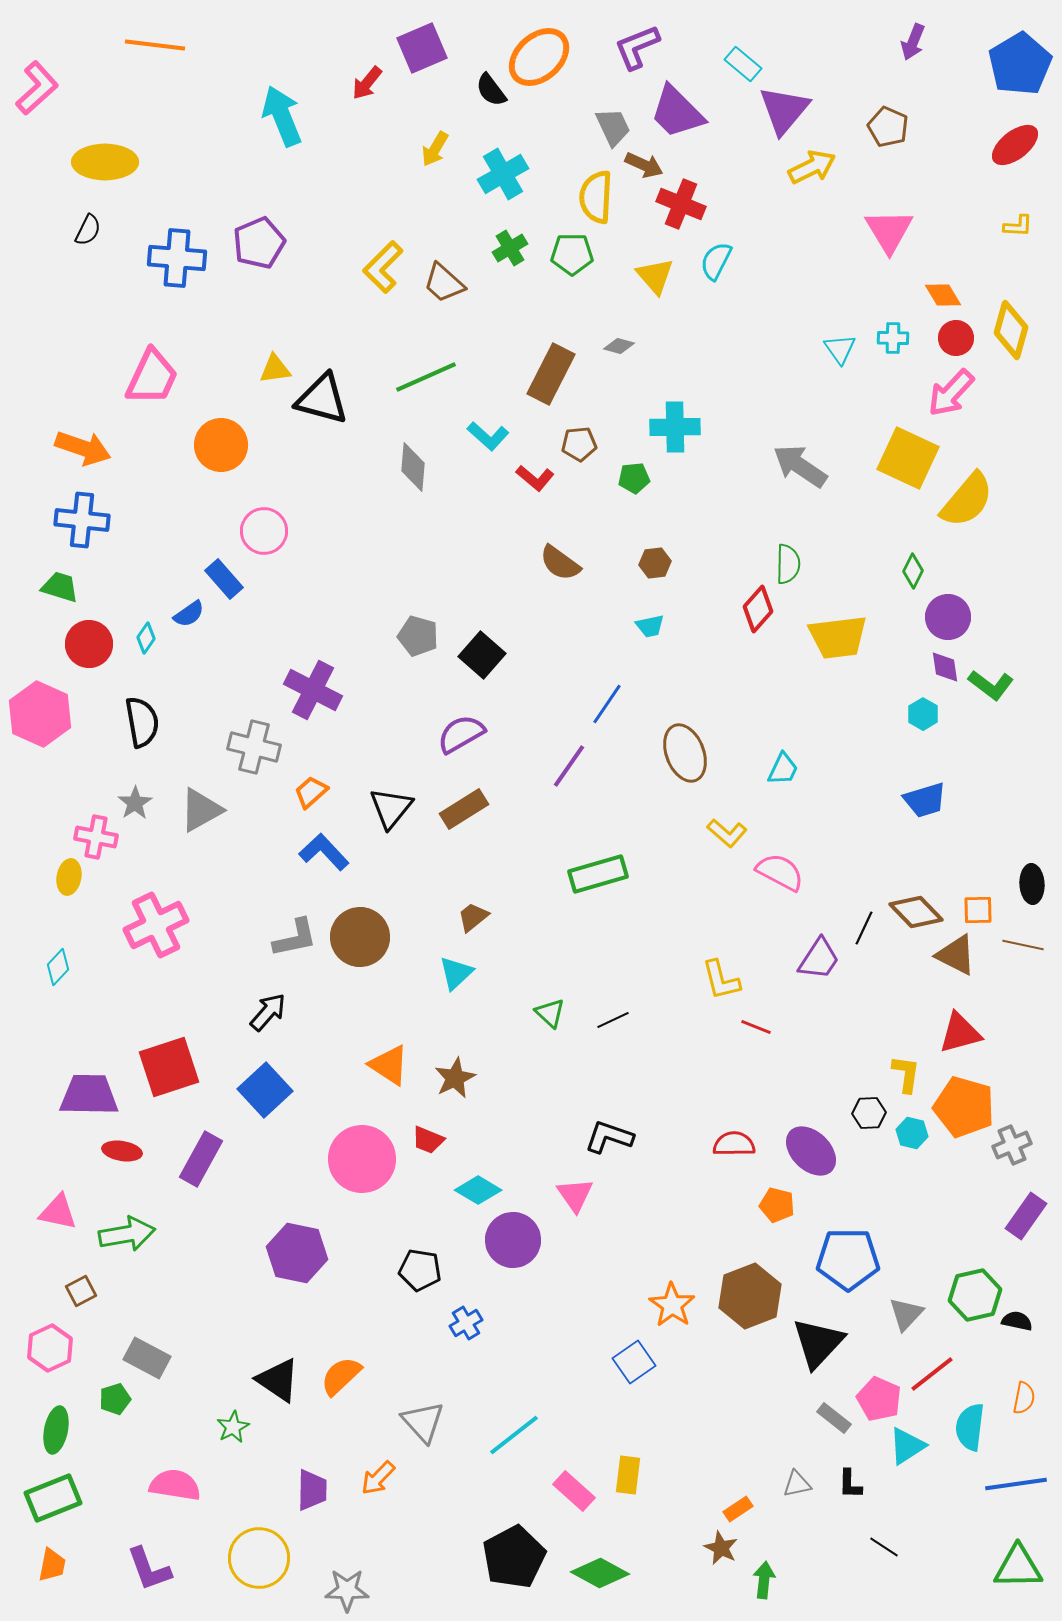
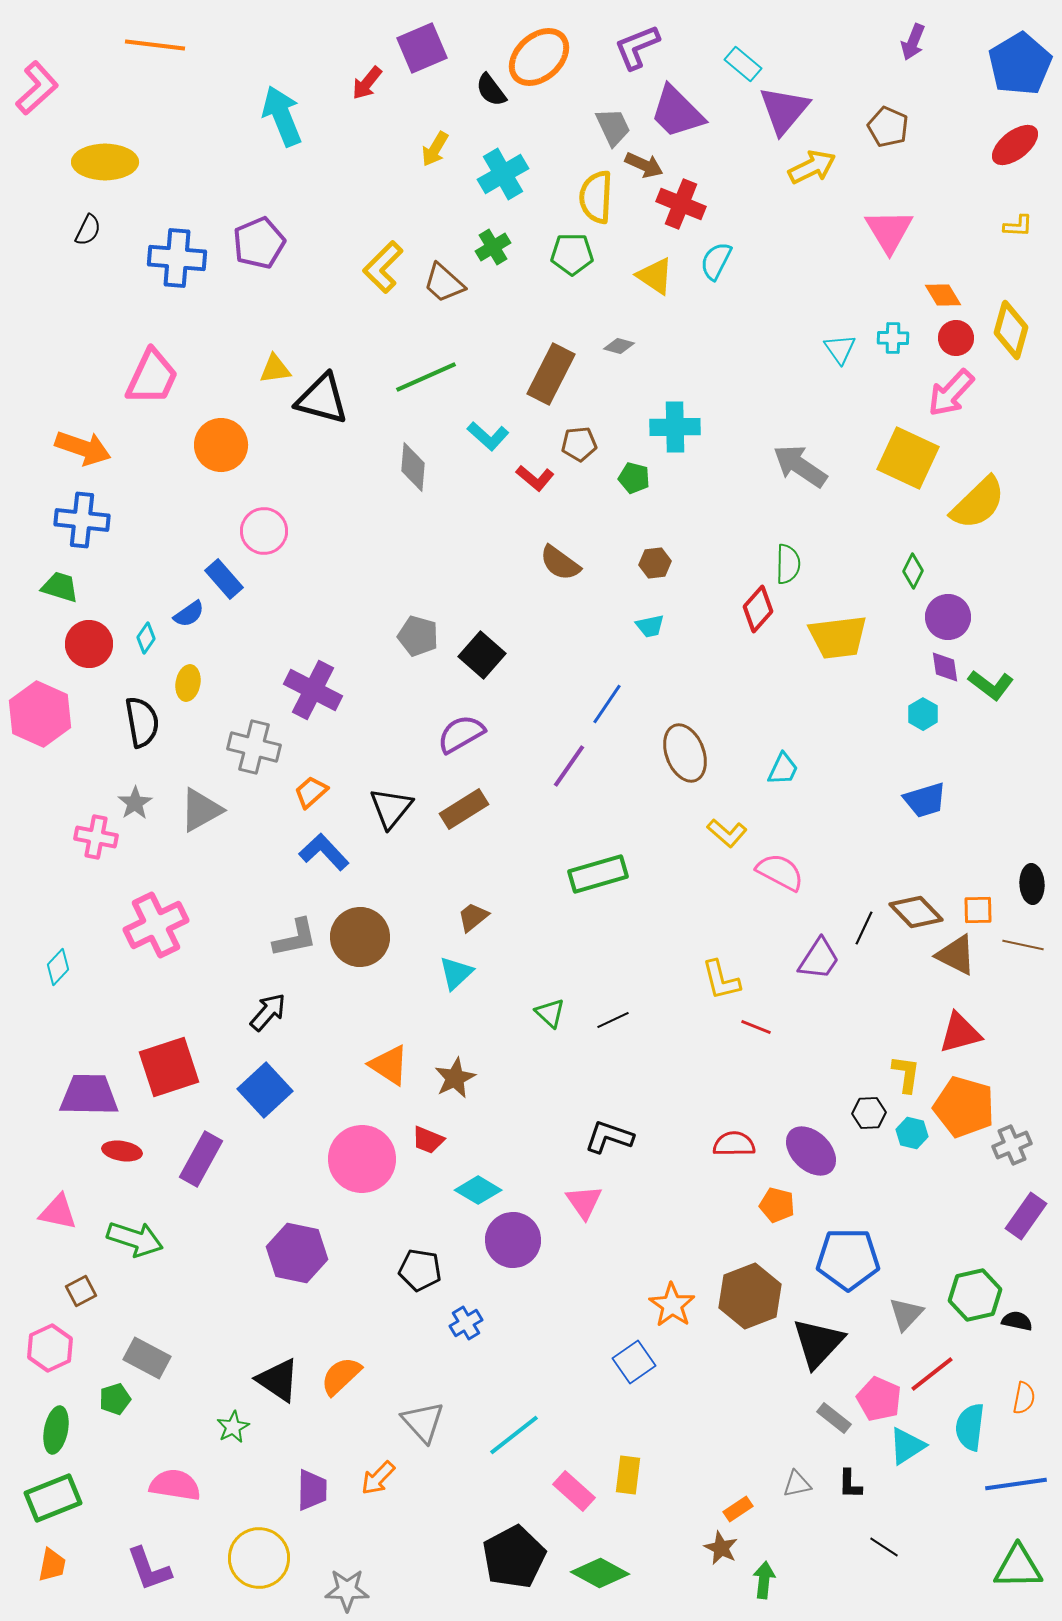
green cross at (510, 248): moved 17 px left, 1 px up
yellow triangle at (655, 276): rotated 15 degrees counterclockwise
green pentagon at (634, 478): rotated 20 degrees clockwise
yellow semicircle at (967, 500): moved 11 px right, 3 px down; rotated 6 degrees clockwise
yellow ellipse at (69, 877): moved 119 px right, 194 px up
pink triangle at (575, 1195): moved 9 px right, 7 px down
green arrow at (127, 1234): moved 8 px right, 5 px down; rotated 28 degrees clockwise
